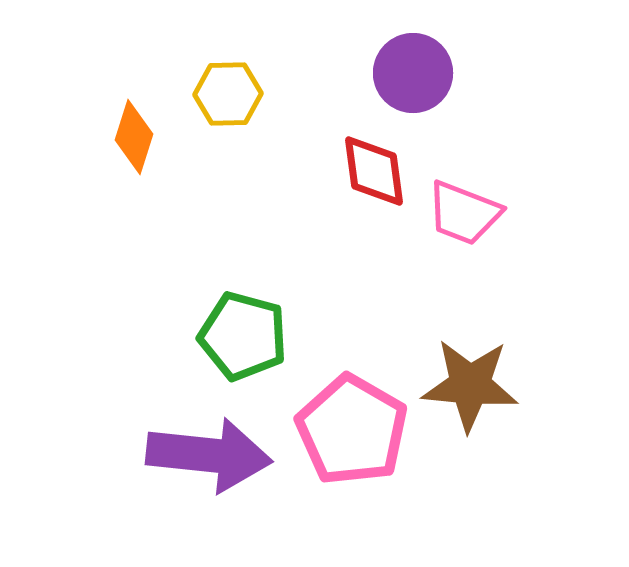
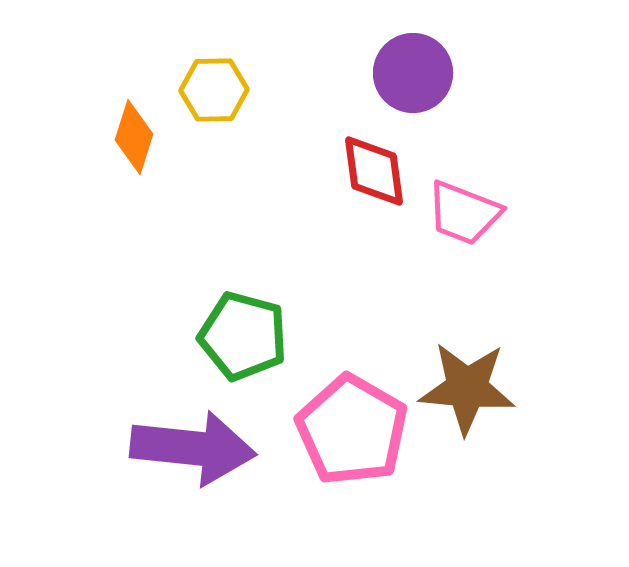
yellow hexagon: moved 14 px left, 4 px up
brown star: moved 3 px left, 3 px down
purple arrow: moved 16 px left, 7 px up
